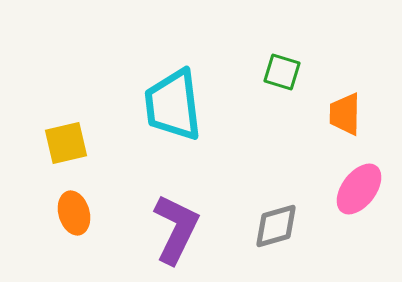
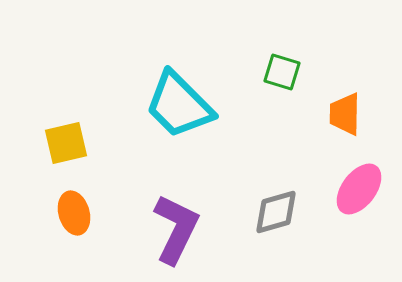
cyan trapezoid: moved 6 px right; rotated 38 degrees counterclockwise
gray diamond: moved 14 px up
